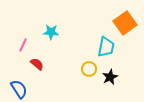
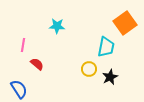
cyan star: moved 6 px right, 6 px up
pink line: rotated 16 degrees counterclockwise
